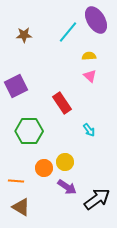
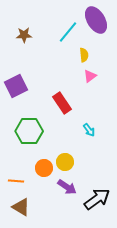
yellow semicircle: moved 5 px left, 1 px up; rotated 88 degrees clockwise
pink triangle: rotated 40 degrees clockwise
